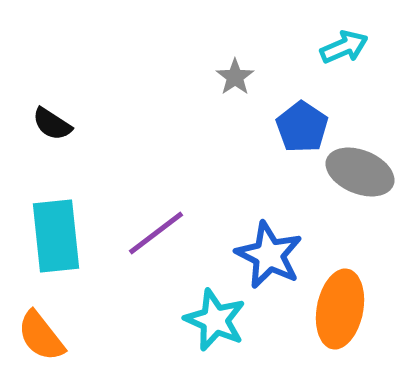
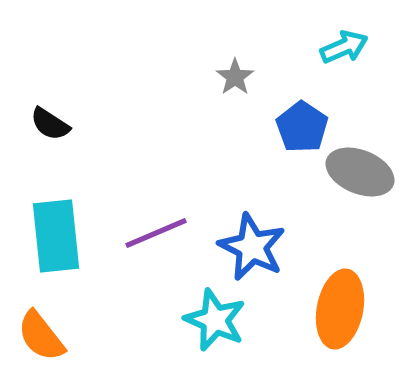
black semicircle: moved 2 px left
purple line: rotated 14 degrees clockwise
blue star: moved 17 px left, 8 px up
